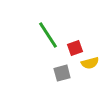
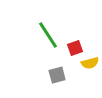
gray square: moved 5 px left, 2 px down
